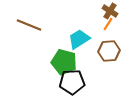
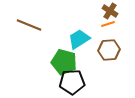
orange line: rotated 40 degrees clockwise
brown hexagon: moved 1 px up
